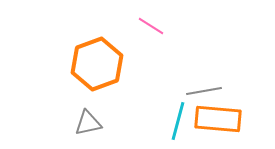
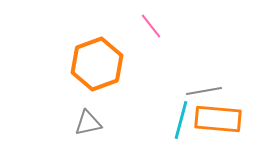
pink line: rotated 20 degrees clockwise
cyan line: moved 3 px right, 1 px up
